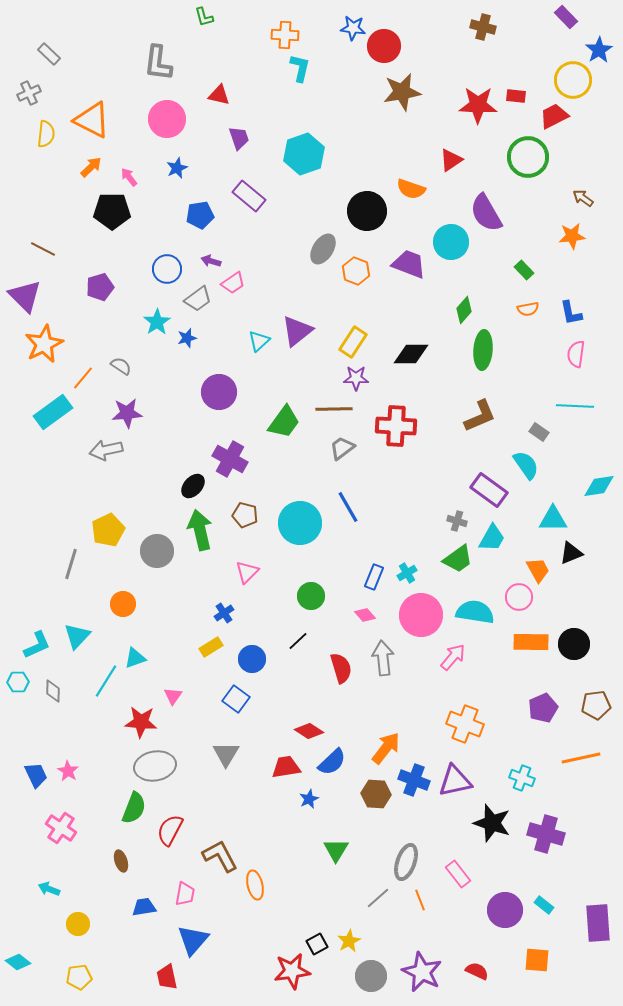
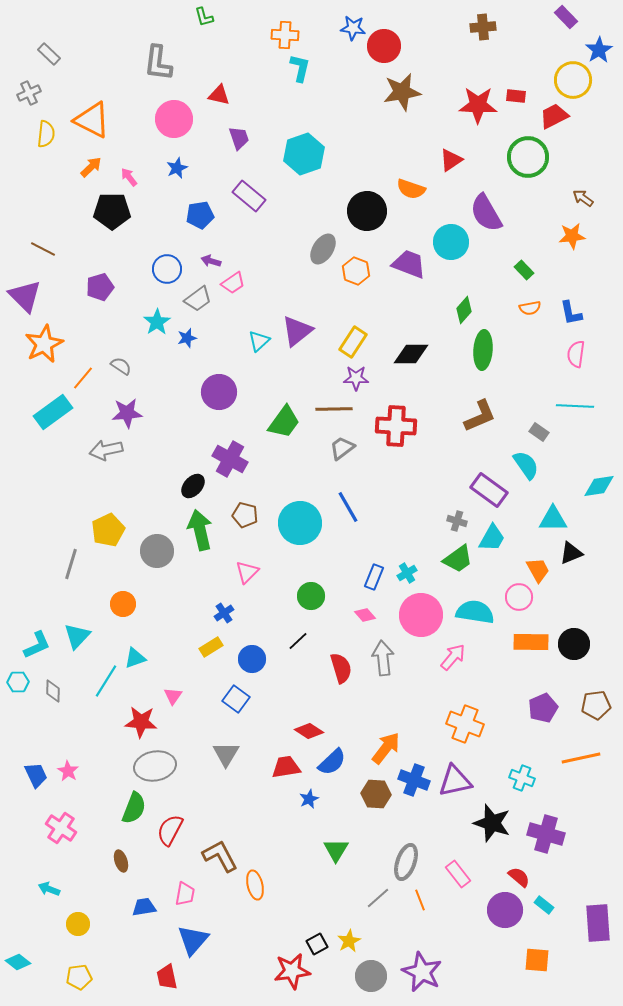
brown cross at (483, 27): rotated 20 degrees counterclockwise
pink circle at (167, 119): moved 7 px right
orange semicircle at (528, 309): moved 2 px right, 1 px up
red semicircle at (477, 971): moved 42 px right, 94 px up; rotated 15 degrees clockwise
